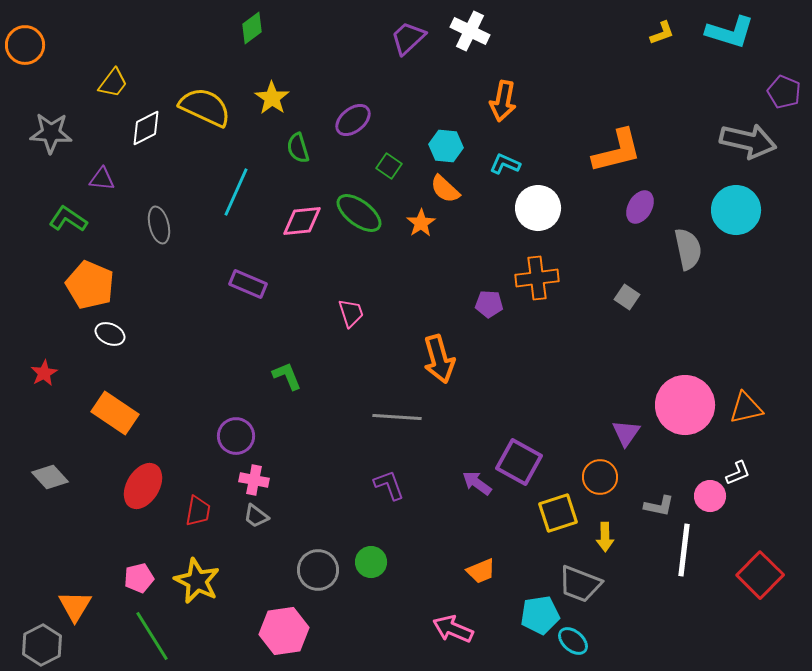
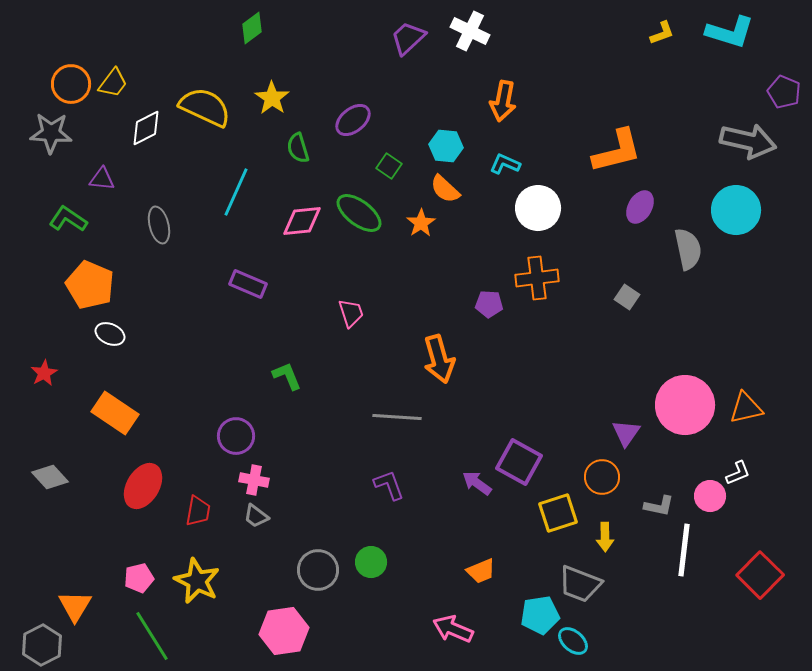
orange circle at (25, 45): moved 46 px right, 39 px down
orange circle at (600, 477): moved 2 px right
